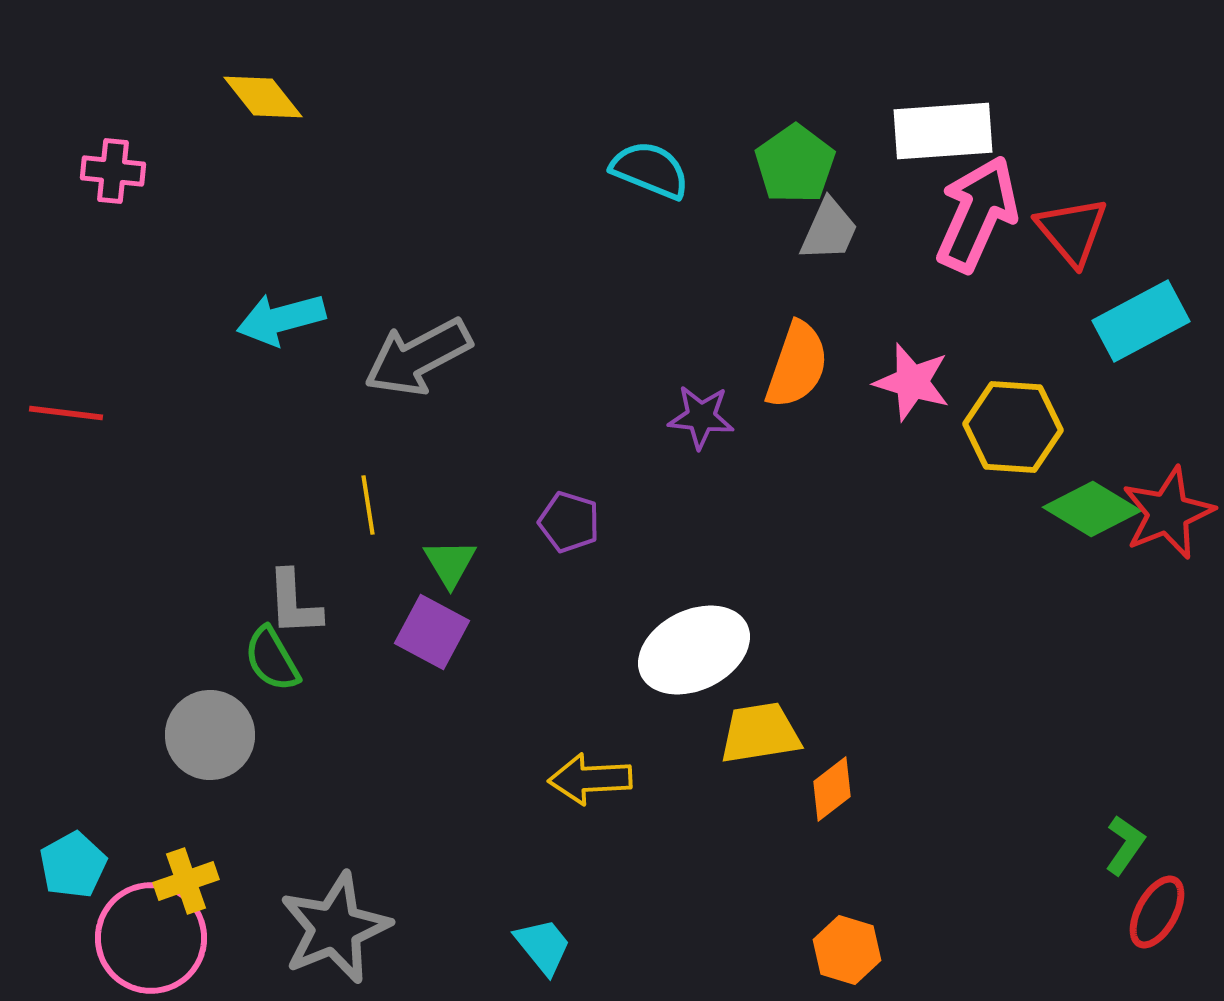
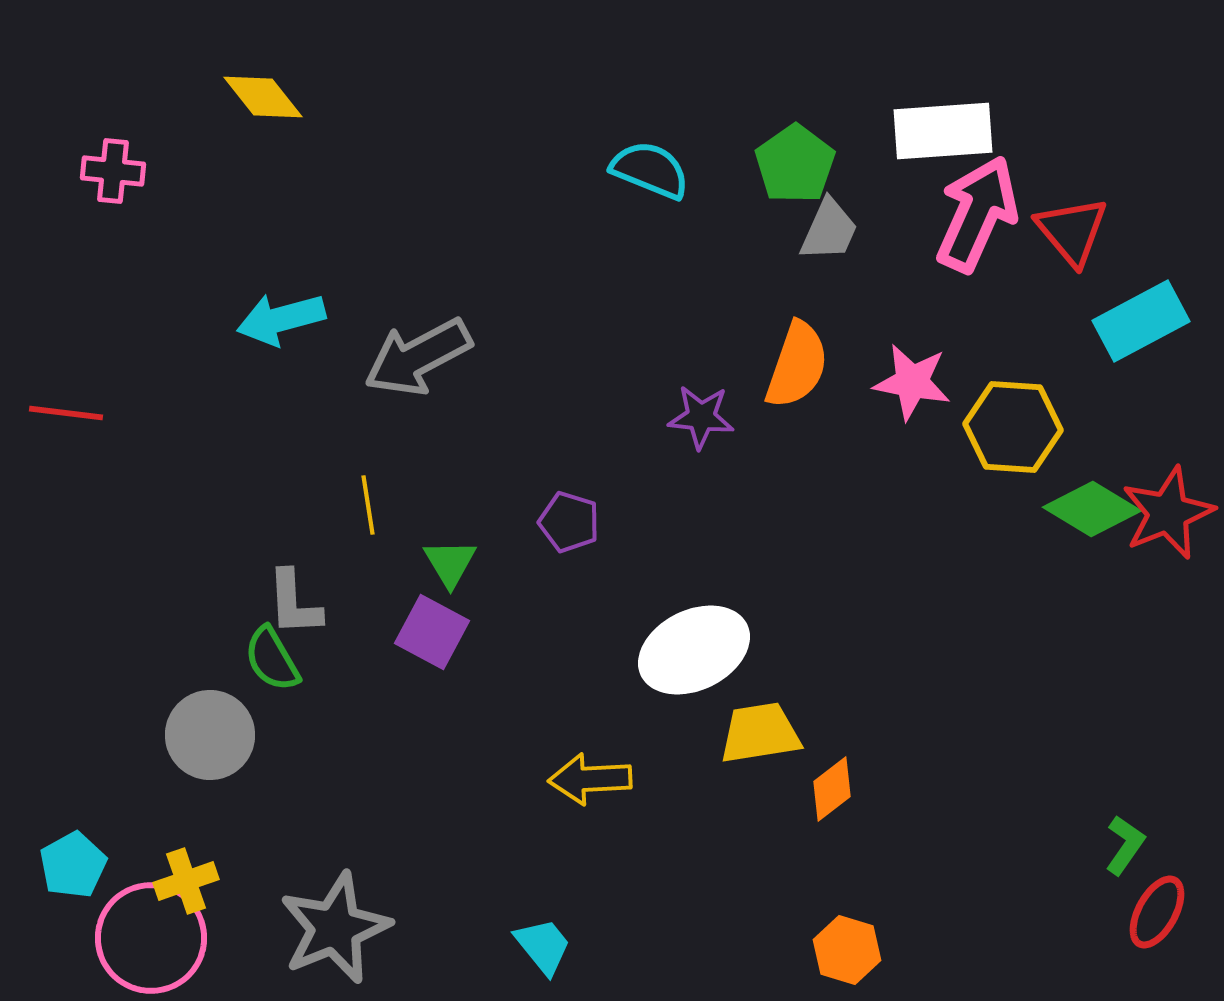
pink star: rotated 6 degrees counterclockwise
